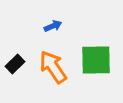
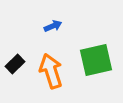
green square: rotated 12 degrees counterclockwise
orange arrow: moved 2 px left, 4 px down; rotated 16 degrees clockwise
